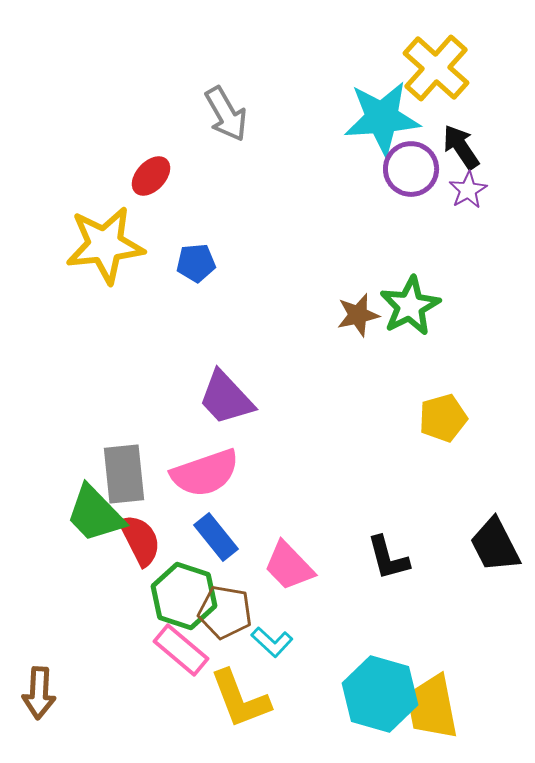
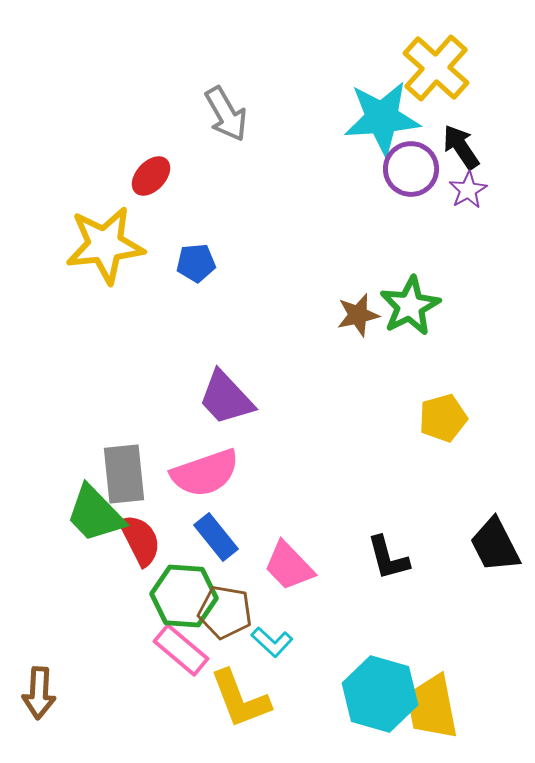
green hexagon: rotated 14 degrees counterclockwise
